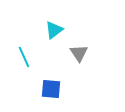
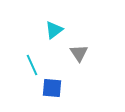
cyan line: moved 8 px right, 8 px down
blue square: moved 1 px right, 1 px up
